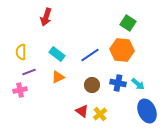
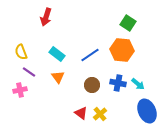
yellow semicircle: rotated 21 degrees counterclockwise
purple line: rotated 56 degrees clockwise
orange triangle: rotated 40 degrees counterclockwise
red triangle: moved 1 px left, 2 px down
